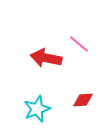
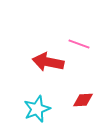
pink line: rotated 20 degrees counterclockwise
red arrow: moved 2 px right, 4 px down
